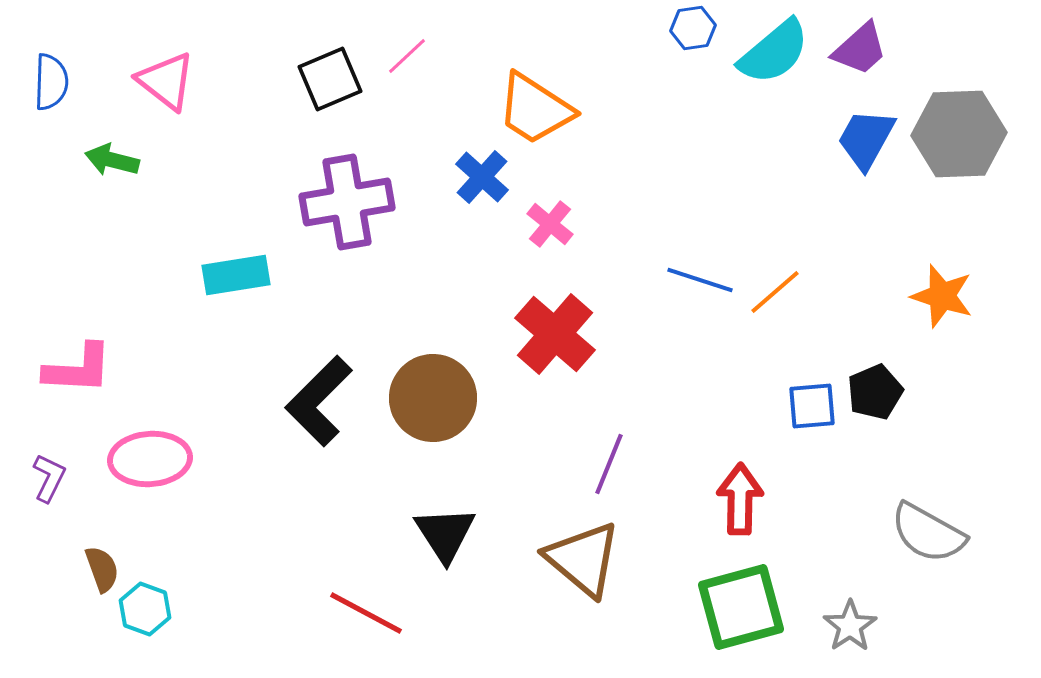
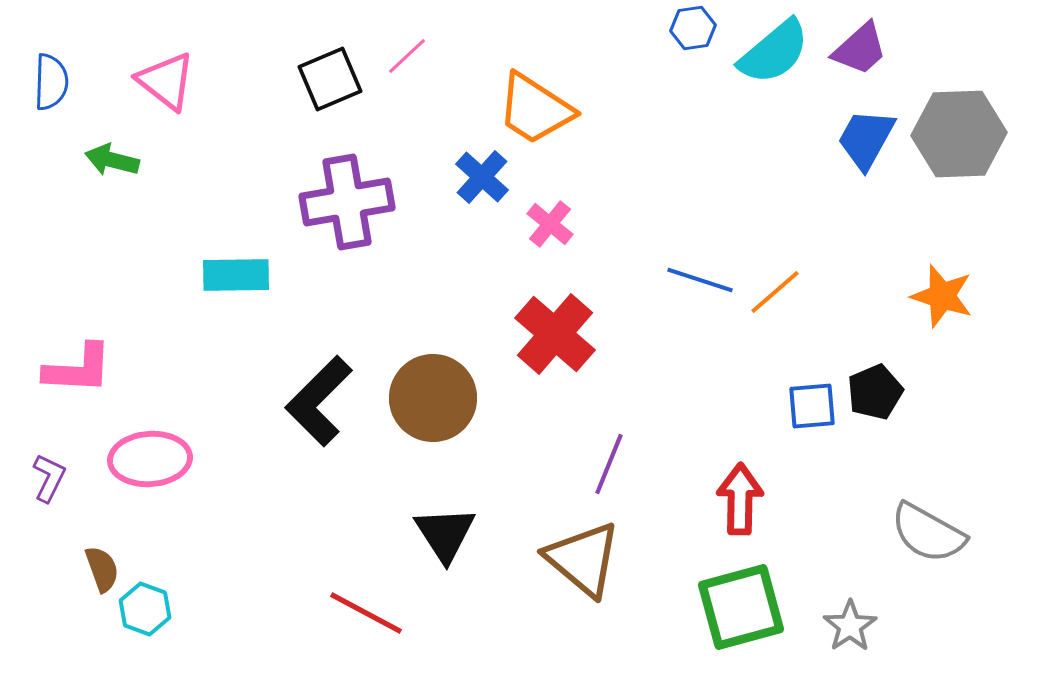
cyan rectangle: rotated 8 degrees clockwise
